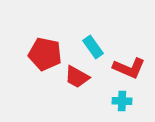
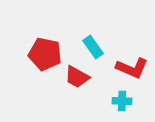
red L-shape: moved 3 px right
